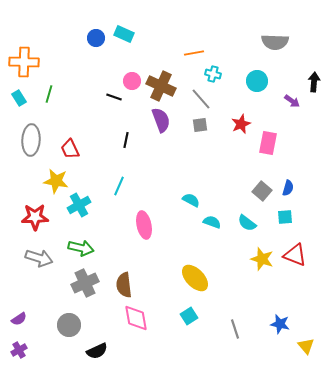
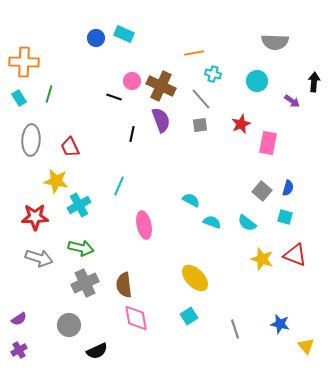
black line at (126, 140): moved 6 px right, 6 px up
red trapezoid at (70, 149): moved 2 px up
cyan square at (285, 217): rotated 21 degrees clockwise
